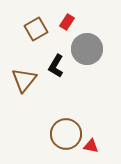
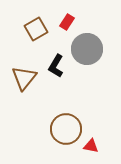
brown triangle: moved 2 px up
brown circle: moved 5 px up
